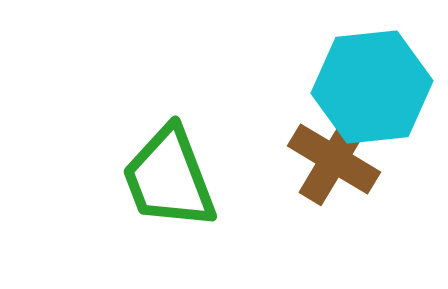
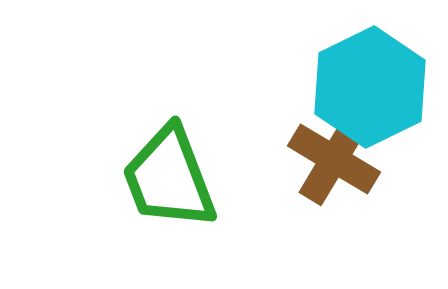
cyan hexagon: moved 2 px left; rotated 20 degrees counterclockwise
